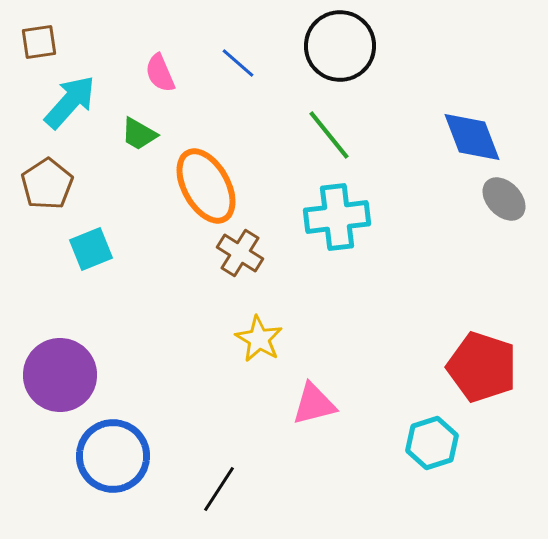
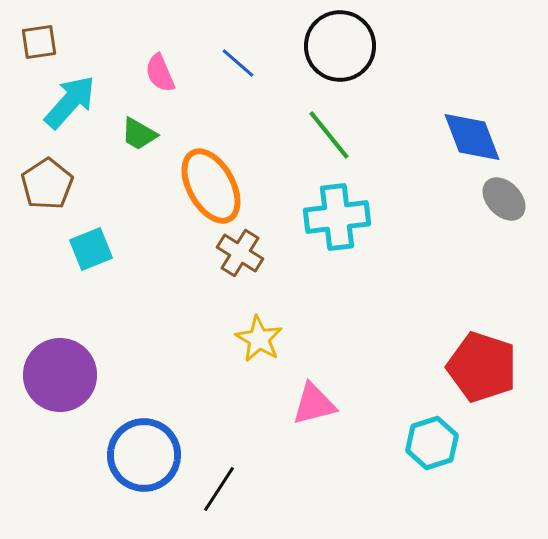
orange ellipse: moved 5 px right
blue circle: moved 31 px right, 1 px up
